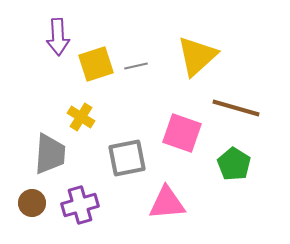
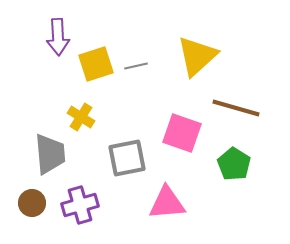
gray trapezoid: rotated 9 degrees counterclockwise
